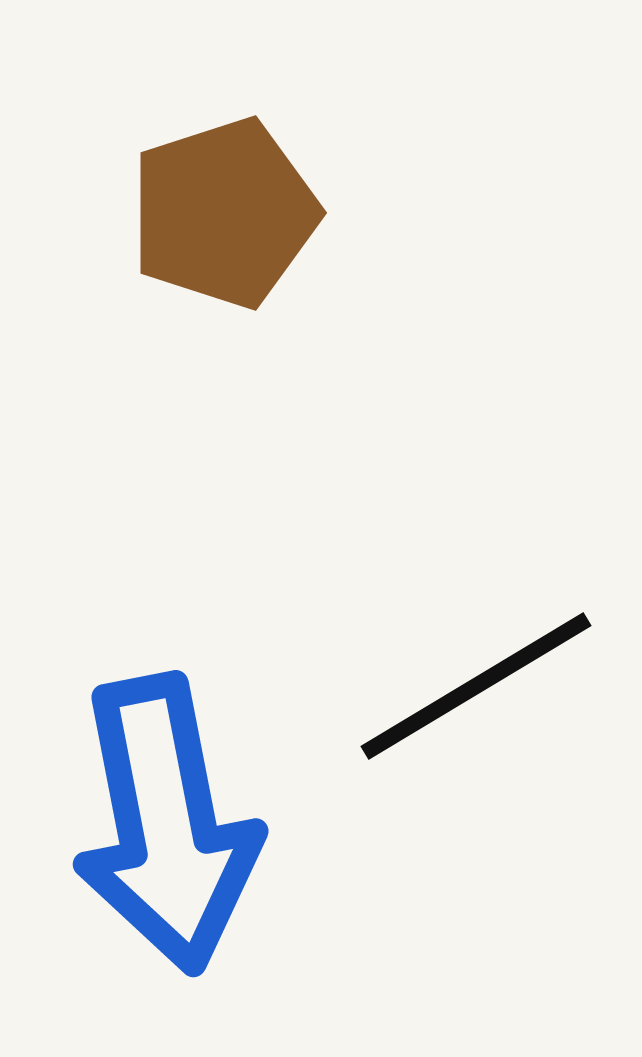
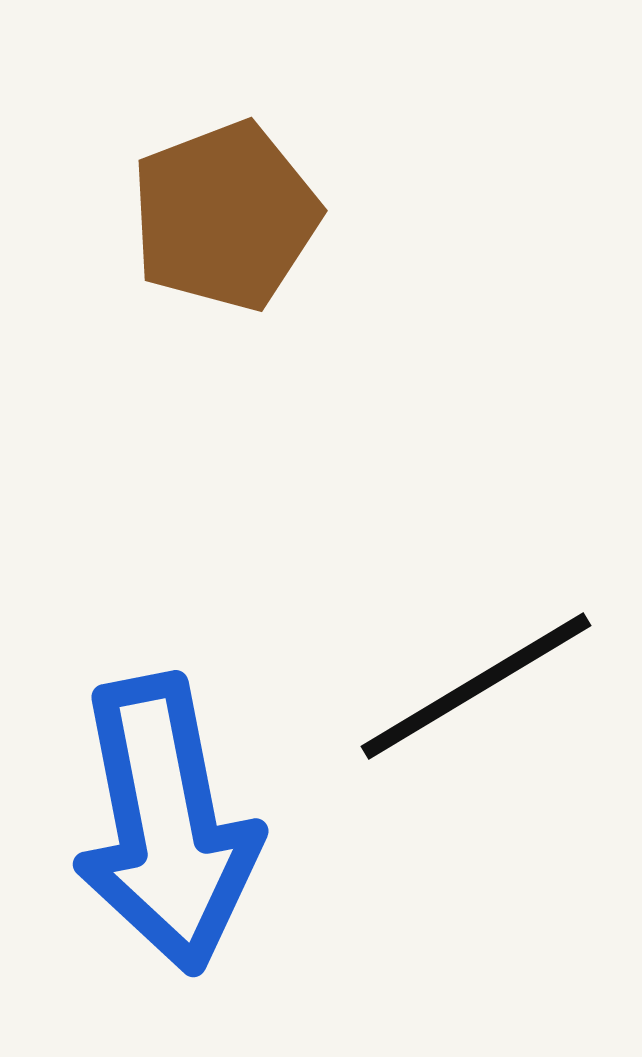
brown pentagon: moved 1 px right, 3 px down; rotated 3 degrees counterclockwise
